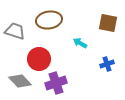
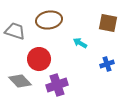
purple cross: moved 1 px right, 2 px down
